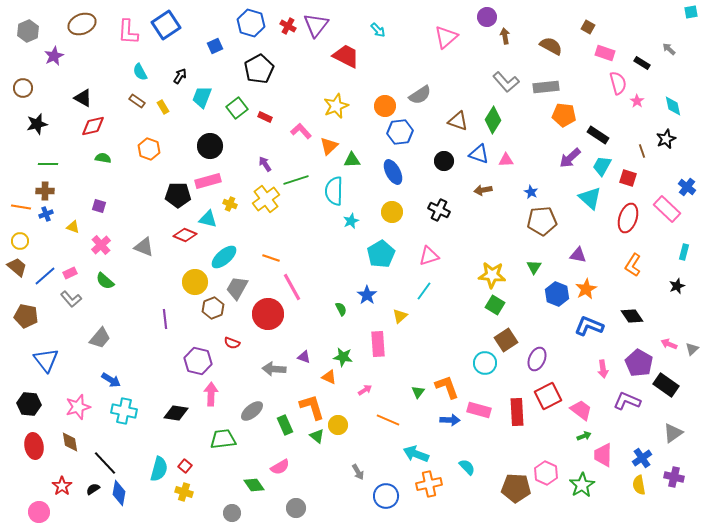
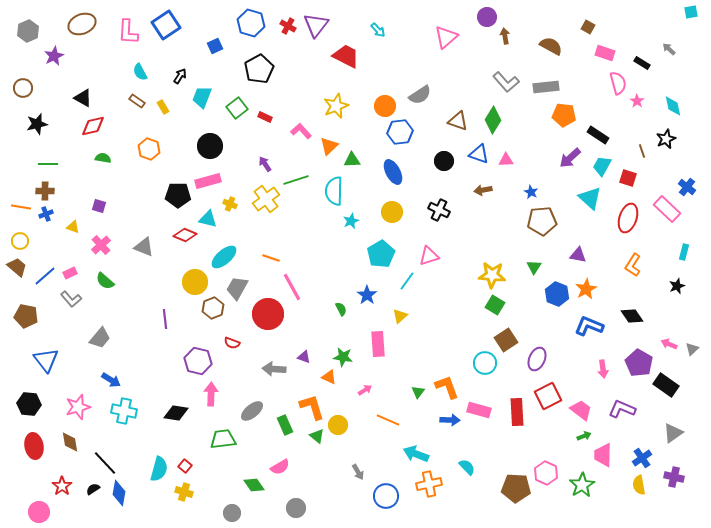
cyan line at (424, 291): moved 17 px left, 10 px up
purple L-shape at (627, 401): moved 5 px left, 8 px down
